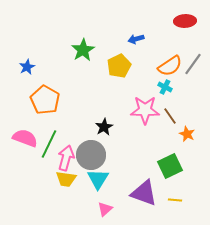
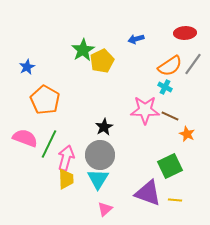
red ellipse: moved 12 px down
yellow pentagon: moved 17 px left, 5 px up
brown line: rotated 30 degrees counterclockwise
gray circle: moved 9 px right
yellow trapezoid: rotated 100 degrees counterclockwise
purple triangle: moved 4 px right
